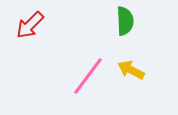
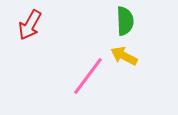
red arrow: rotated 16 degrees counterclockwise
yellow arrow: moved 7 px left, 14 px up
